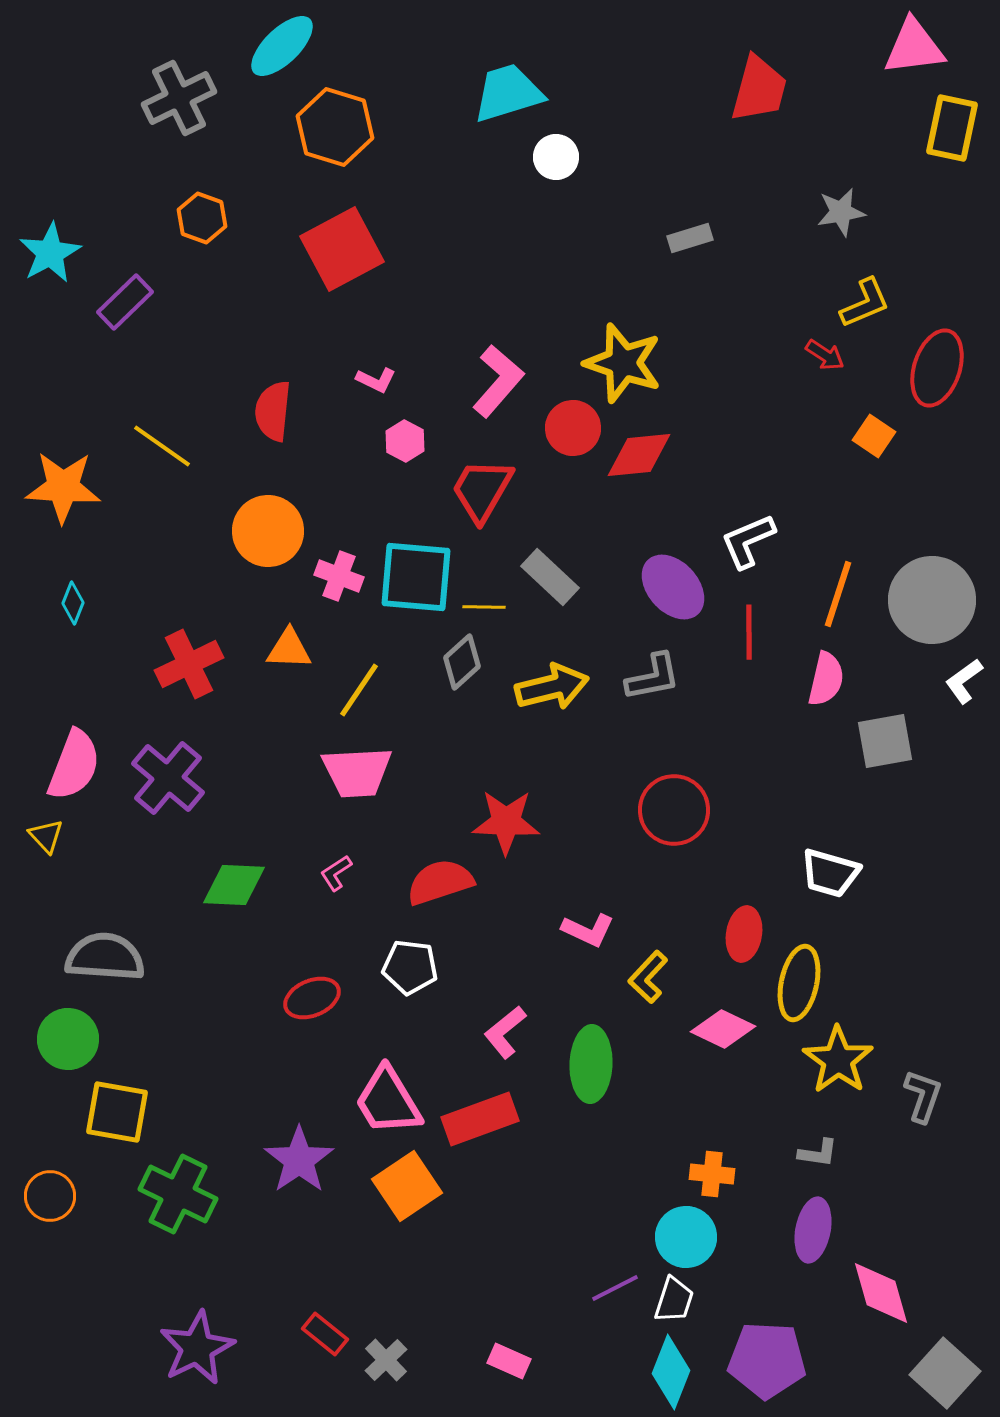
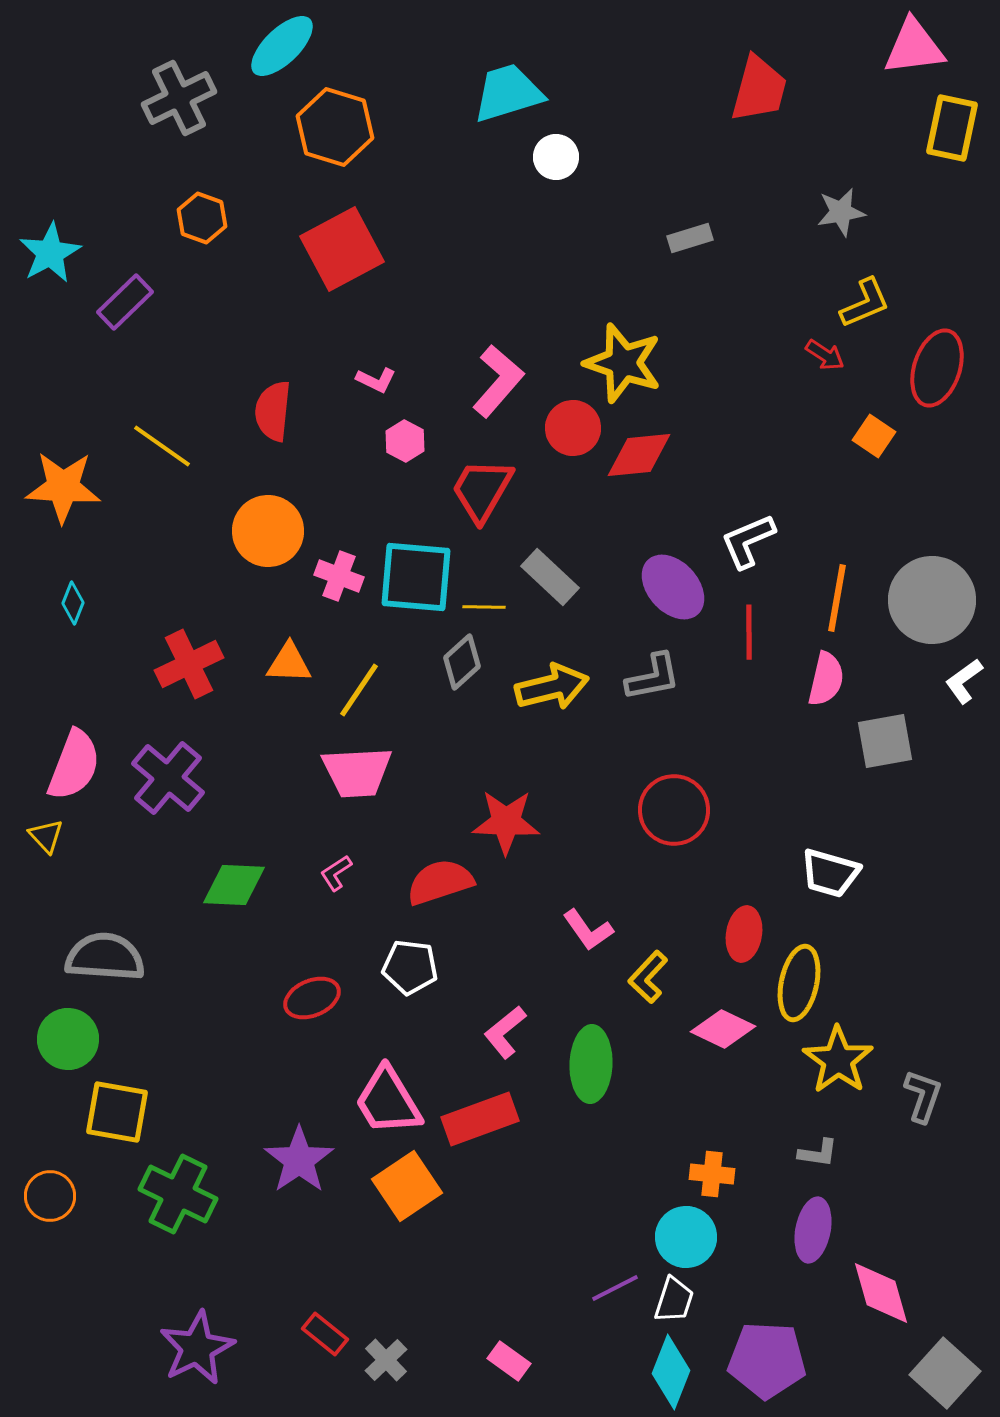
orange line at (838, 594): moved 1 px left, 4 px down; rotated 8 degrees counterclockwise
orange triangle at (289, 649): moved 14 px down
pink L-shape at (588, 930): rotated 30 degrees clockwise
pink rectangle at (509, 1361): rotated 12 degrees clockwise
